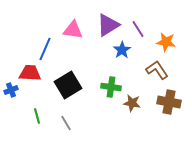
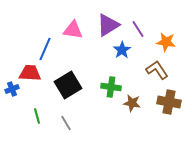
blue cross: moved 1 px right, 1 px up
